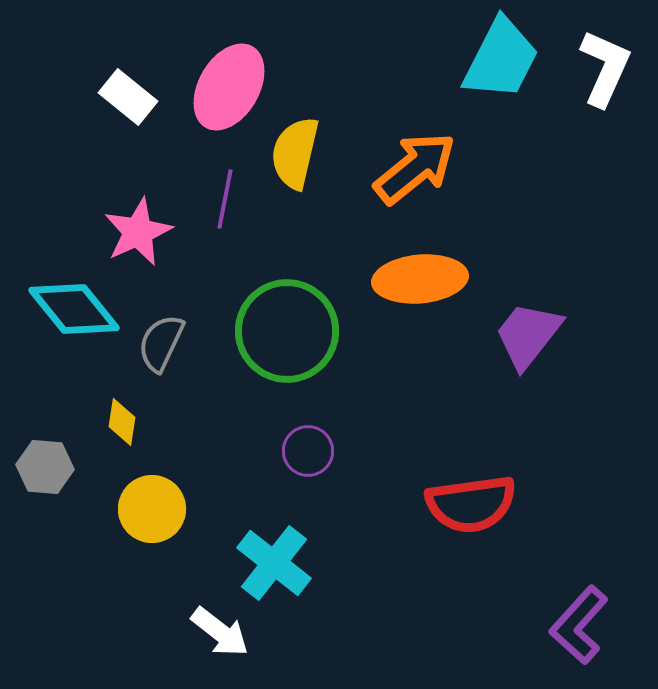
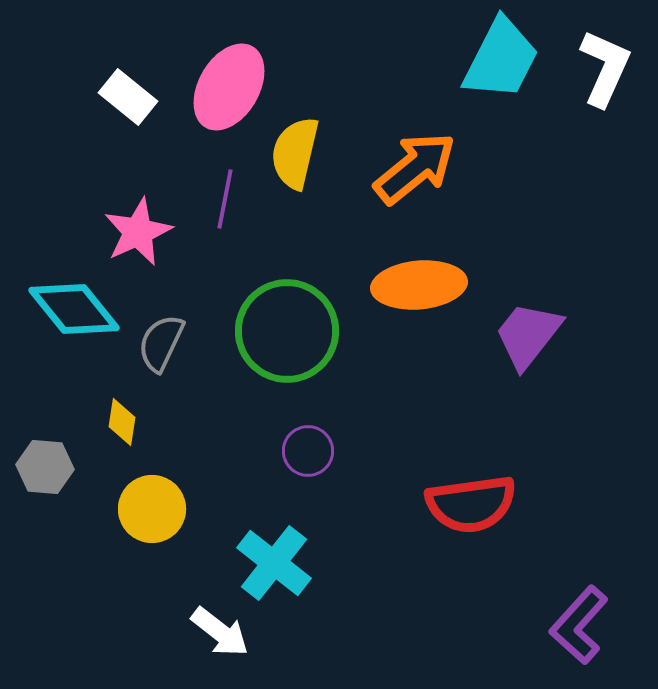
orange ellipse: moved 1 px left, 6 px down
